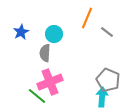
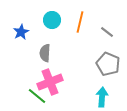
orange line: moved 7 px left, 4 px down; rotated 10 degrees counterclockwise
cyan circle: moved 2 px left, 14 px up
gray pentagon: moved 16 px up
